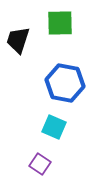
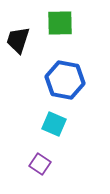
blue hexagon: moved 3 px up
cyan square: moved 3 px up
